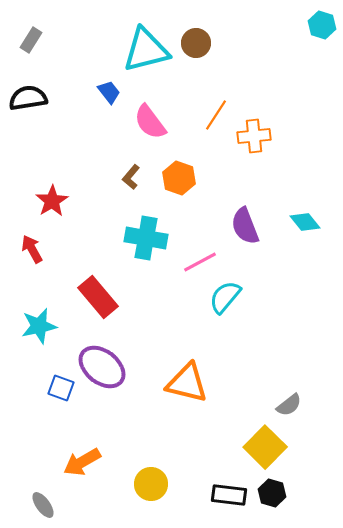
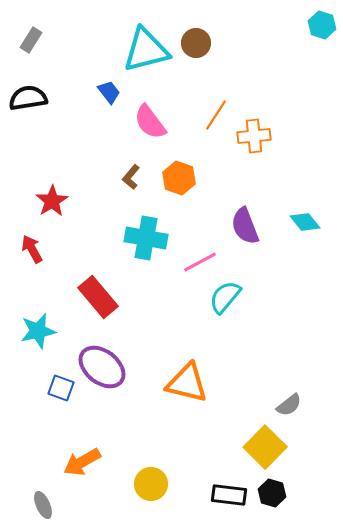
cyan star: moved 1 px left, 5 px down
gray ellipse: rotated 12 degrees clockwise
